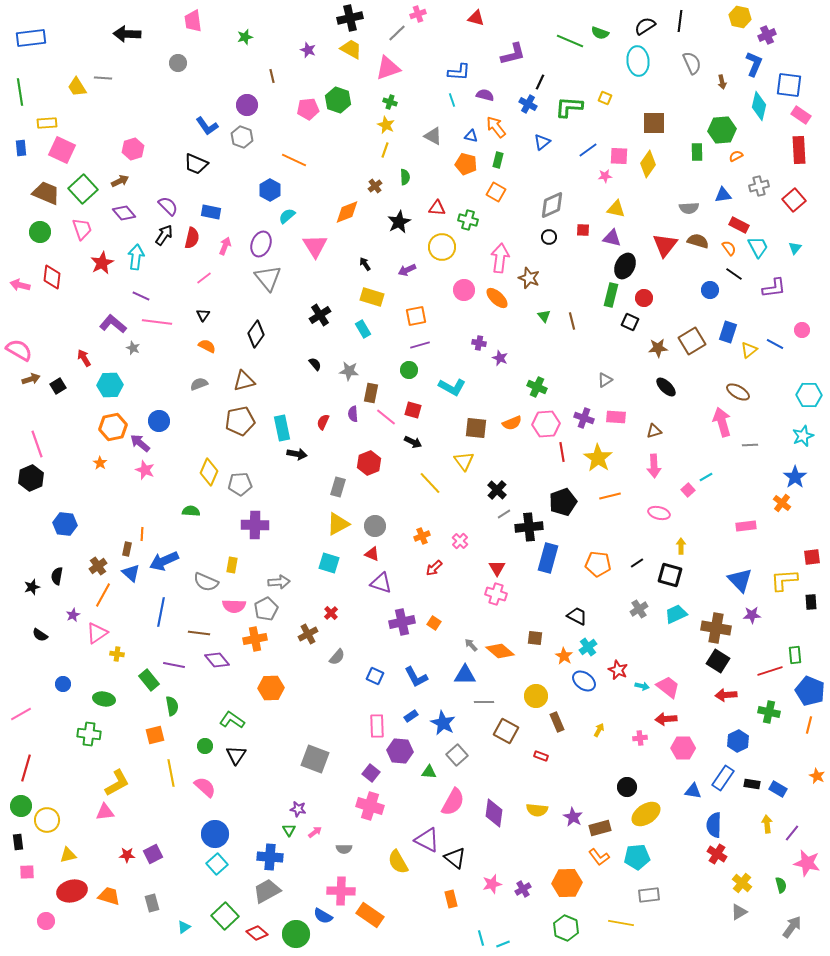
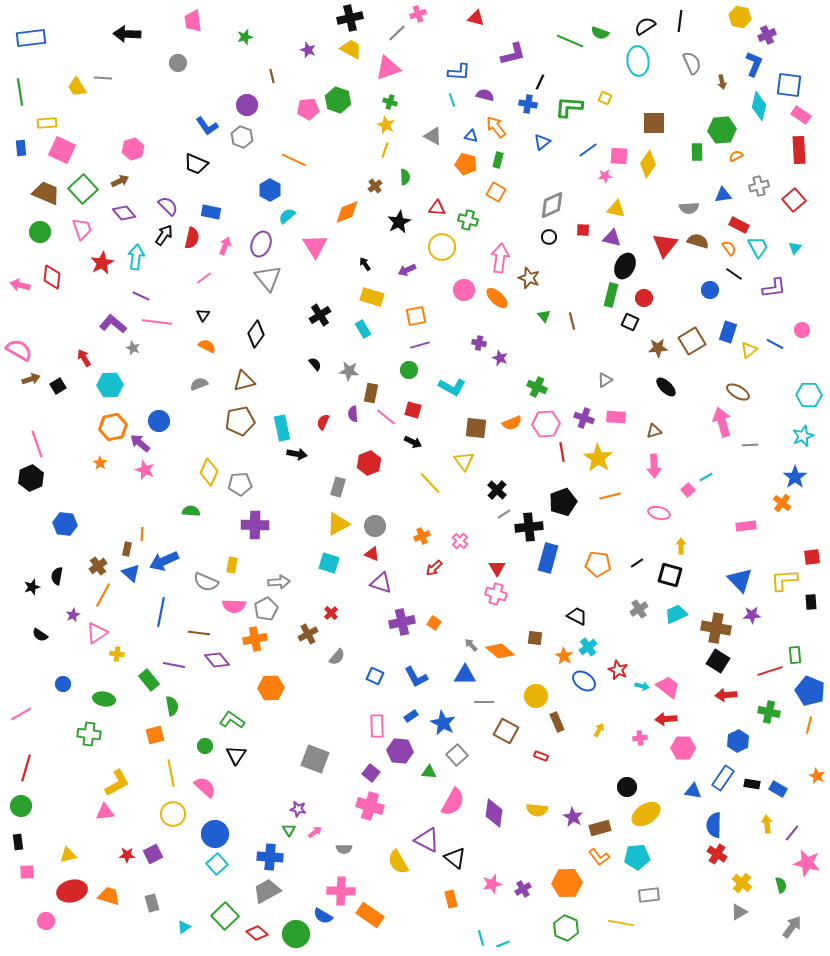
blue cross at (528, 104): rotated 18 degrees counterclockwise
yellow circle at (47, 820): moved 126 px right, 6 px up
